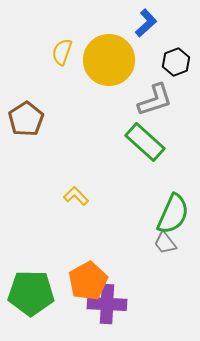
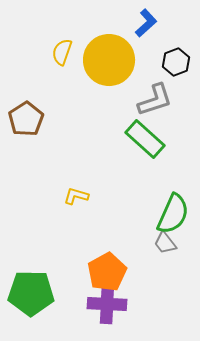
green rectangle: moved 3 px up
yellow L-shape: rotated 30 degrees counterclockwise
orange pentagon: moved 19 px right, 9 px up
